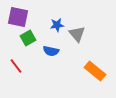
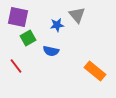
gray triangle: moved 19 px up
